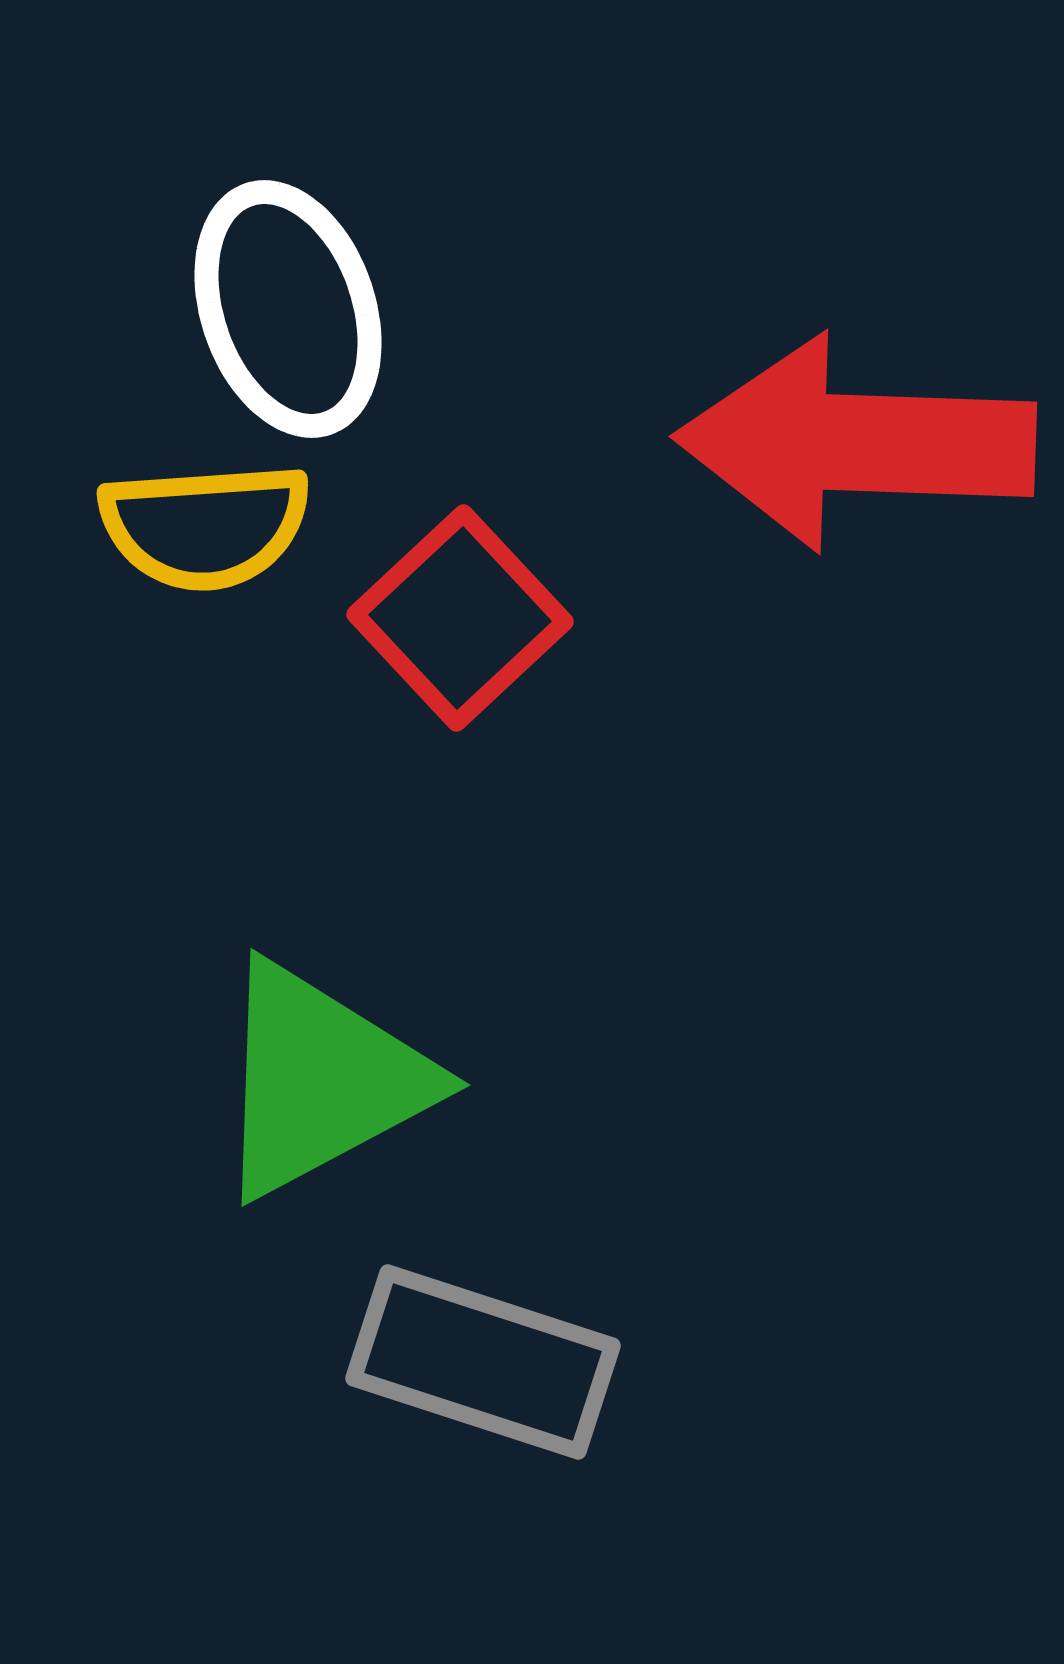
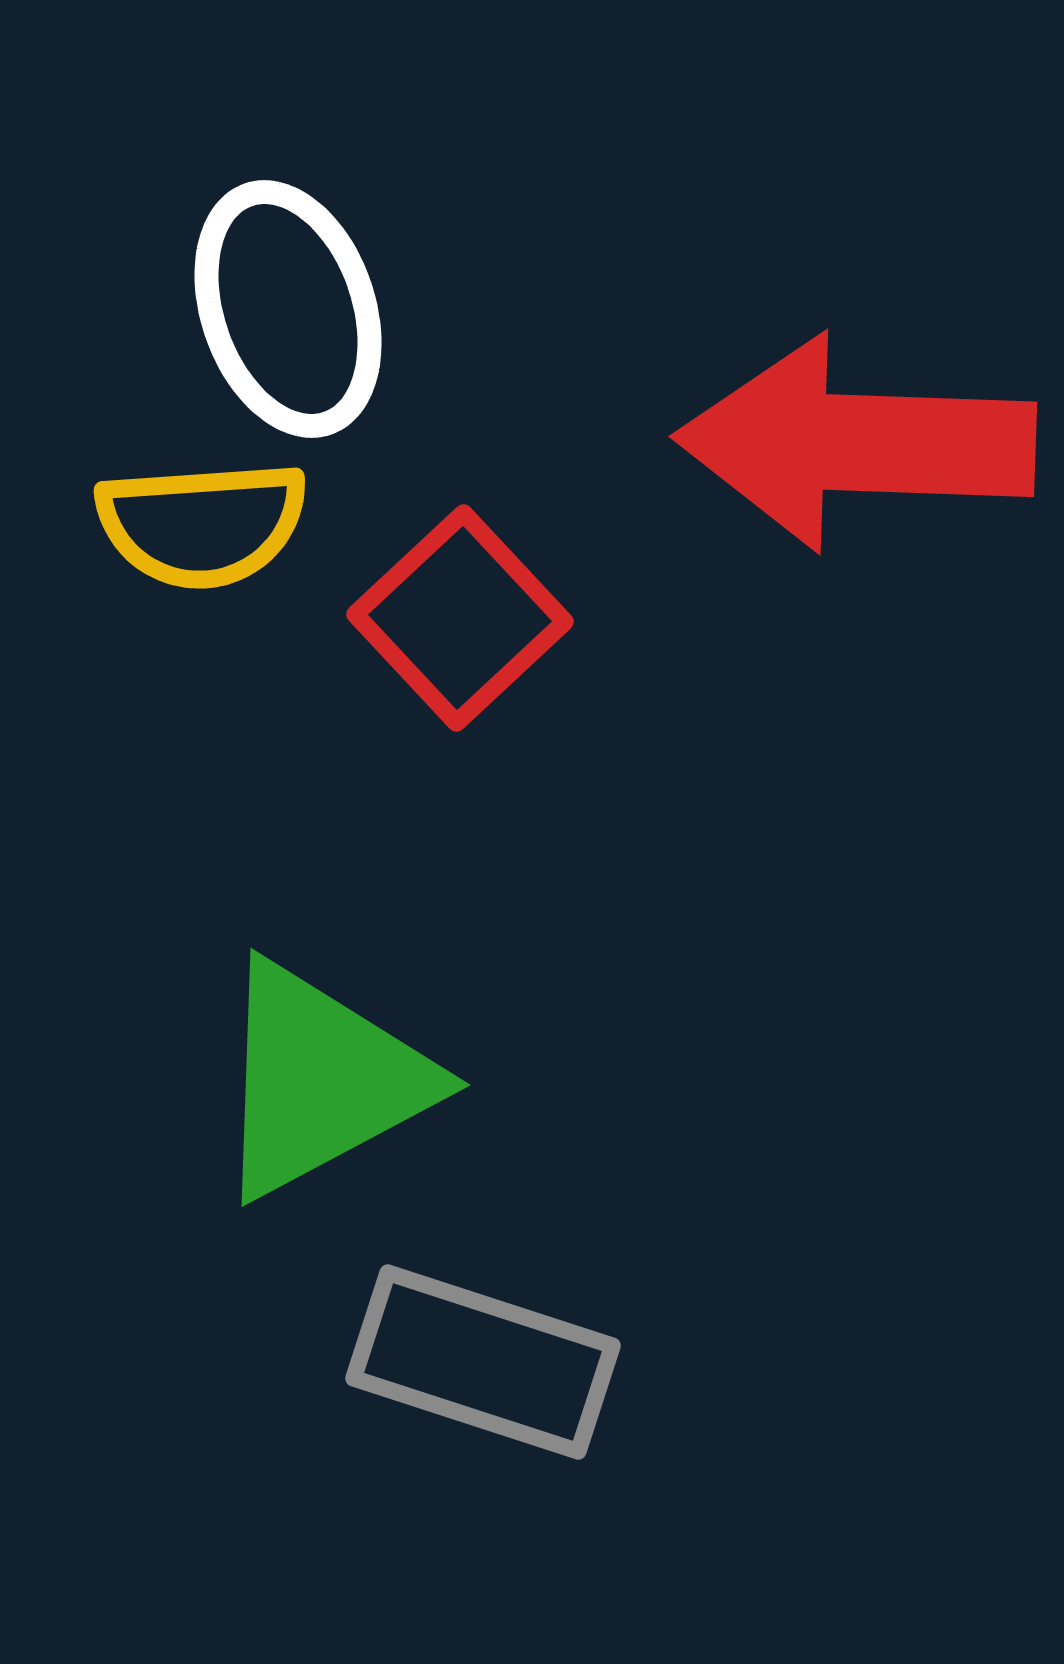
yellow semicircle: moved 3 px left, 2 px up
